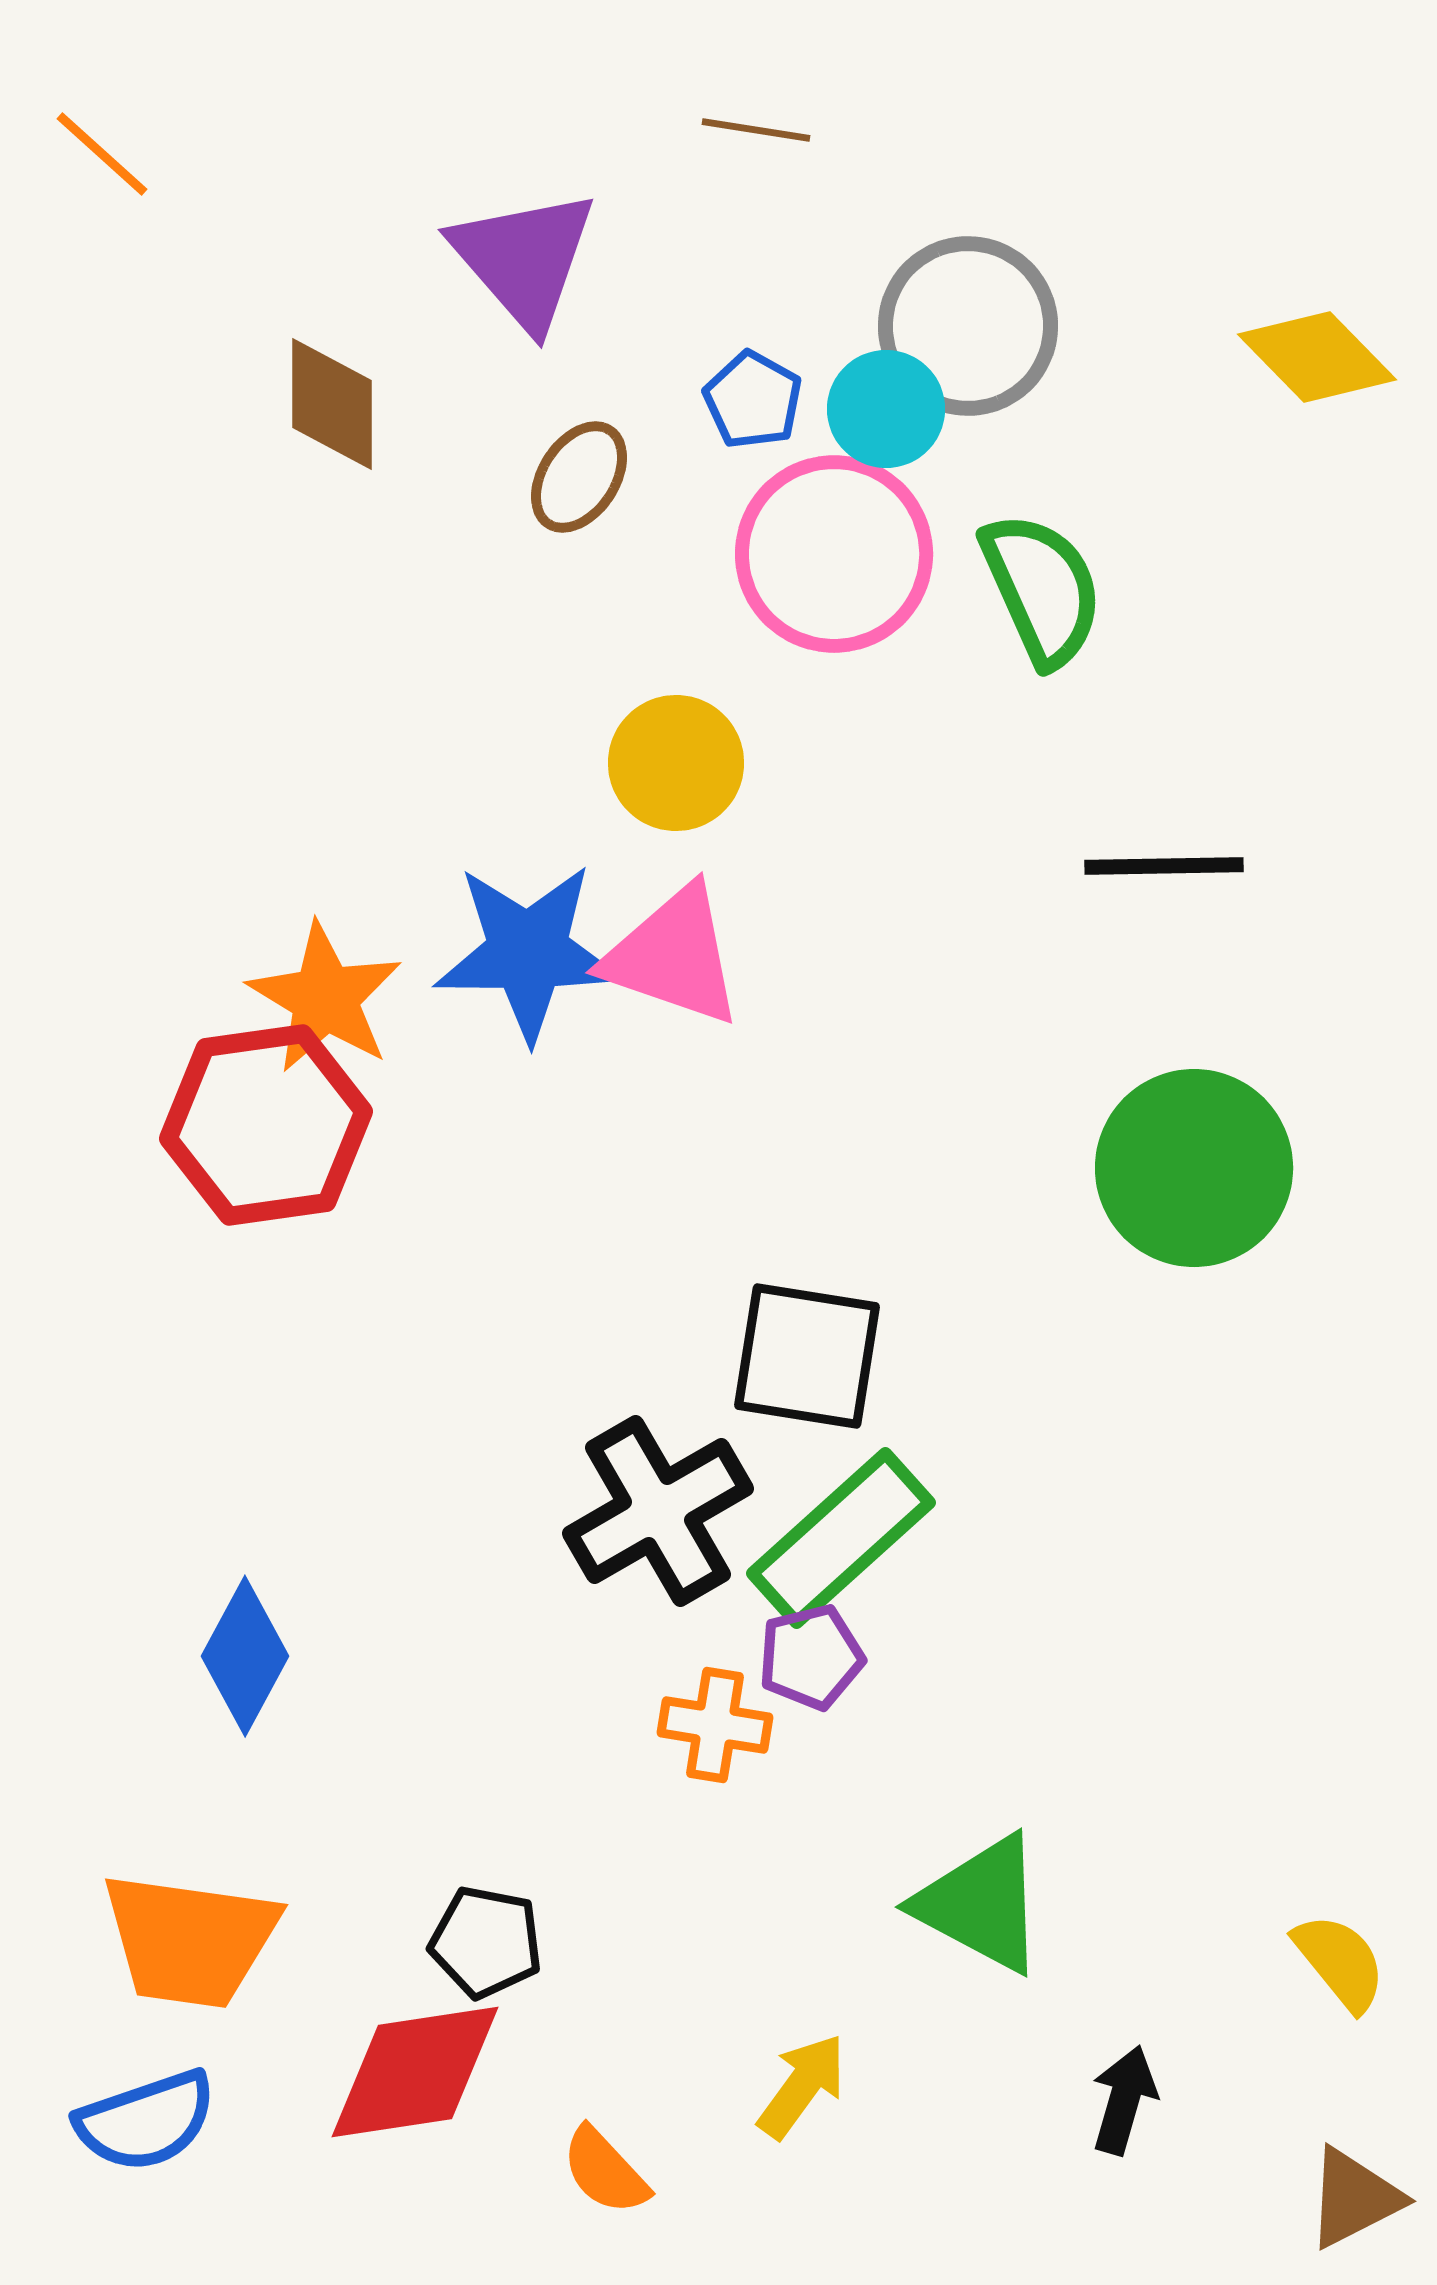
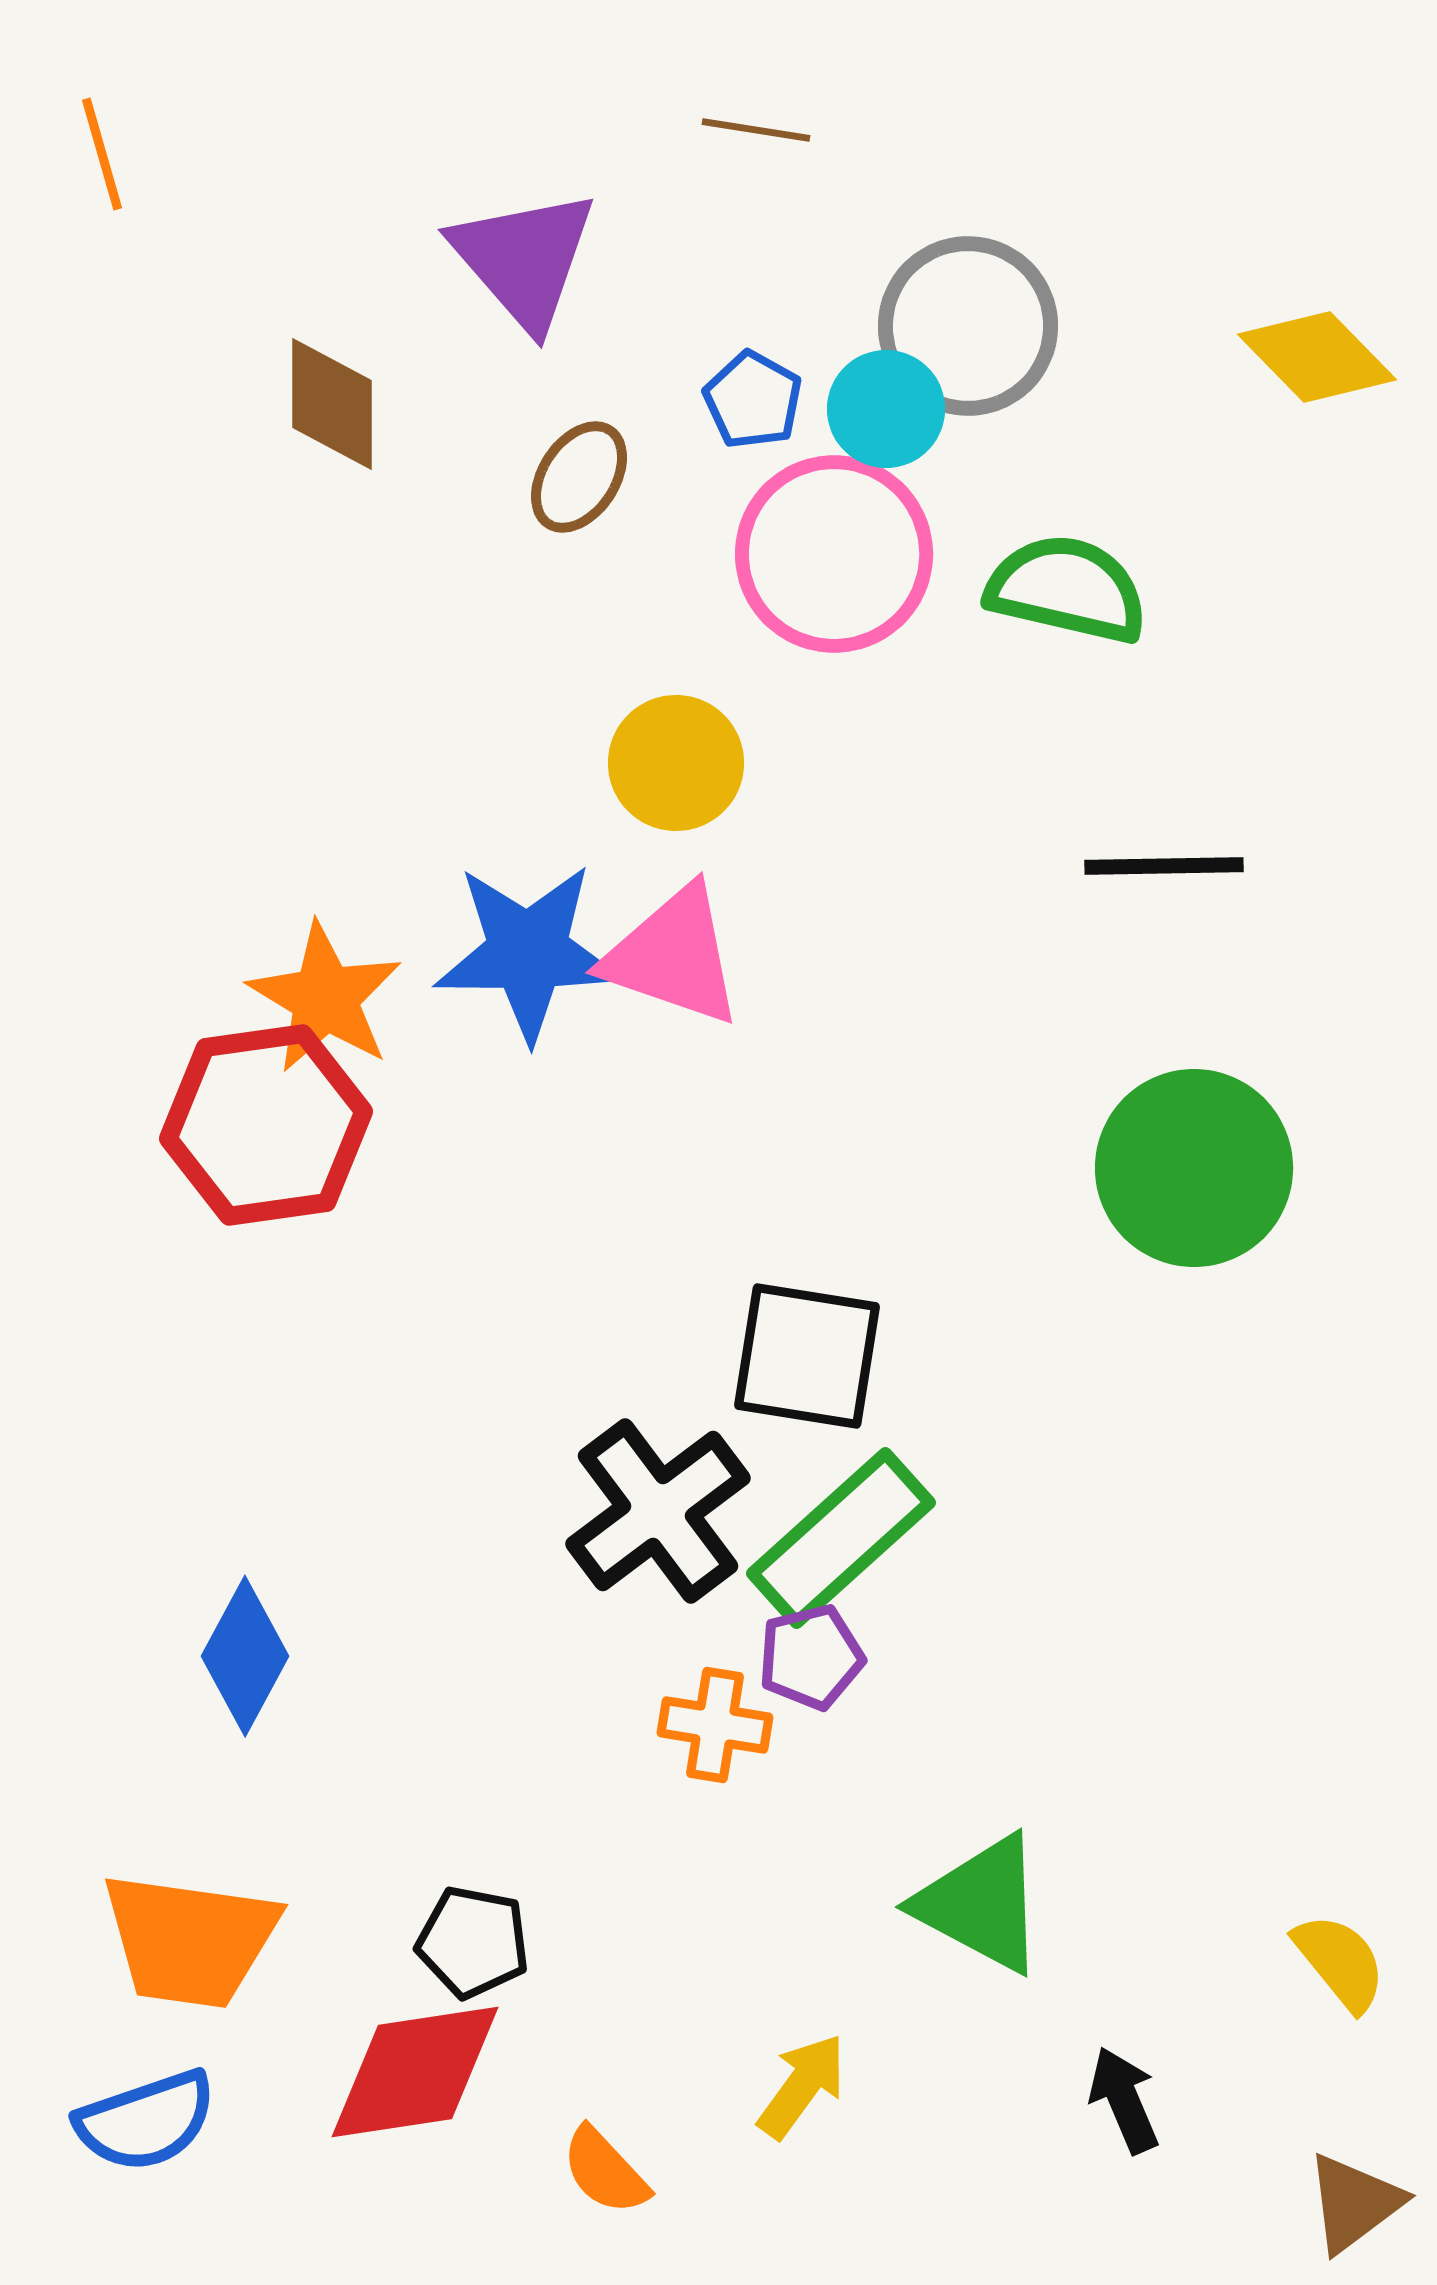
orange line: rotated 32 degrees clockwise
green semicircle: moved 25 px right; rotated 53 degrees counterclockwise
black cross: rotated 7 degrees counterclockwise
black pentagon: moved 13 px left
black arrow: rotated 39 degrees counterclockwise
brown triangle: moved 5 px down; rotated 10 degrees counterclockwise
